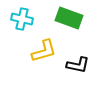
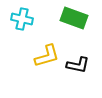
green rectangle: moved 5 px right
yellow L-shape: moved 3 px right, 5 px down
